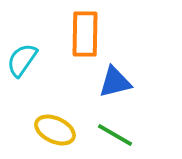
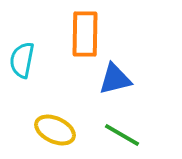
cyan semicircle: rotated 24 degrees counterclockwise
blue triangle: moved 3 px up
green line: moved 7 px right
